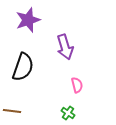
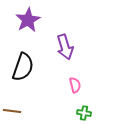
purple star: rotated 10 degrees counterclockwise
pink semicircle: moved 2 px left
green cross: moved 16 px right; rotated 24 degrees counterclockwise
